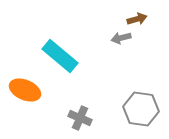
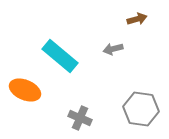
gray arrow: moved 8 px left, 11 px down
